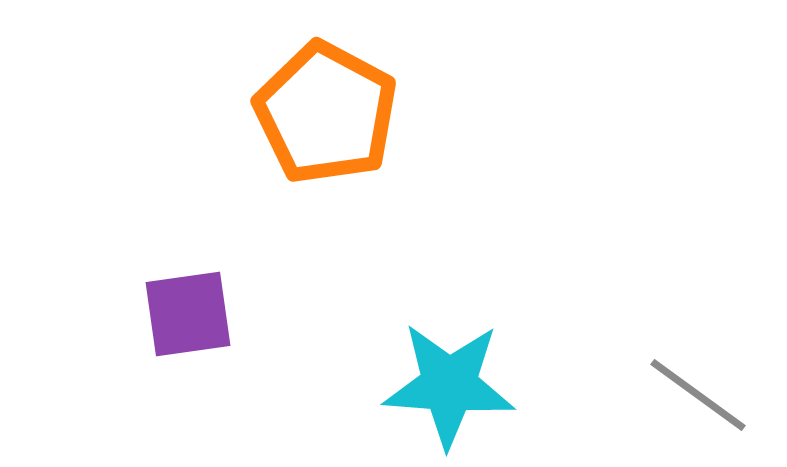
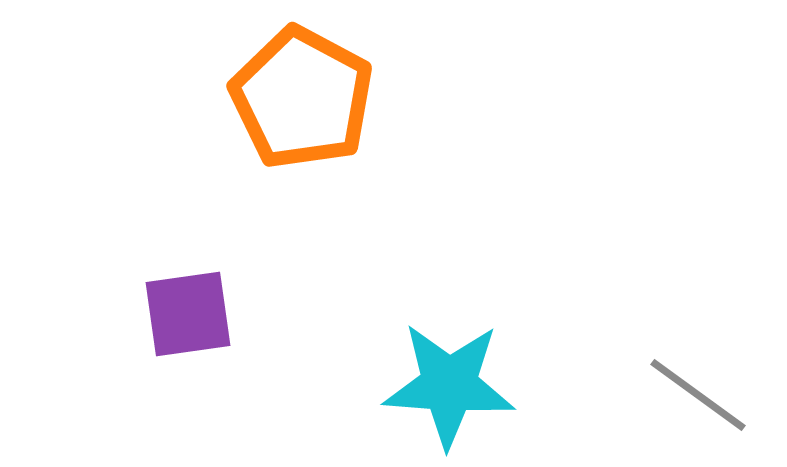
orange pentagon: moved 24 px left, 15 px up
